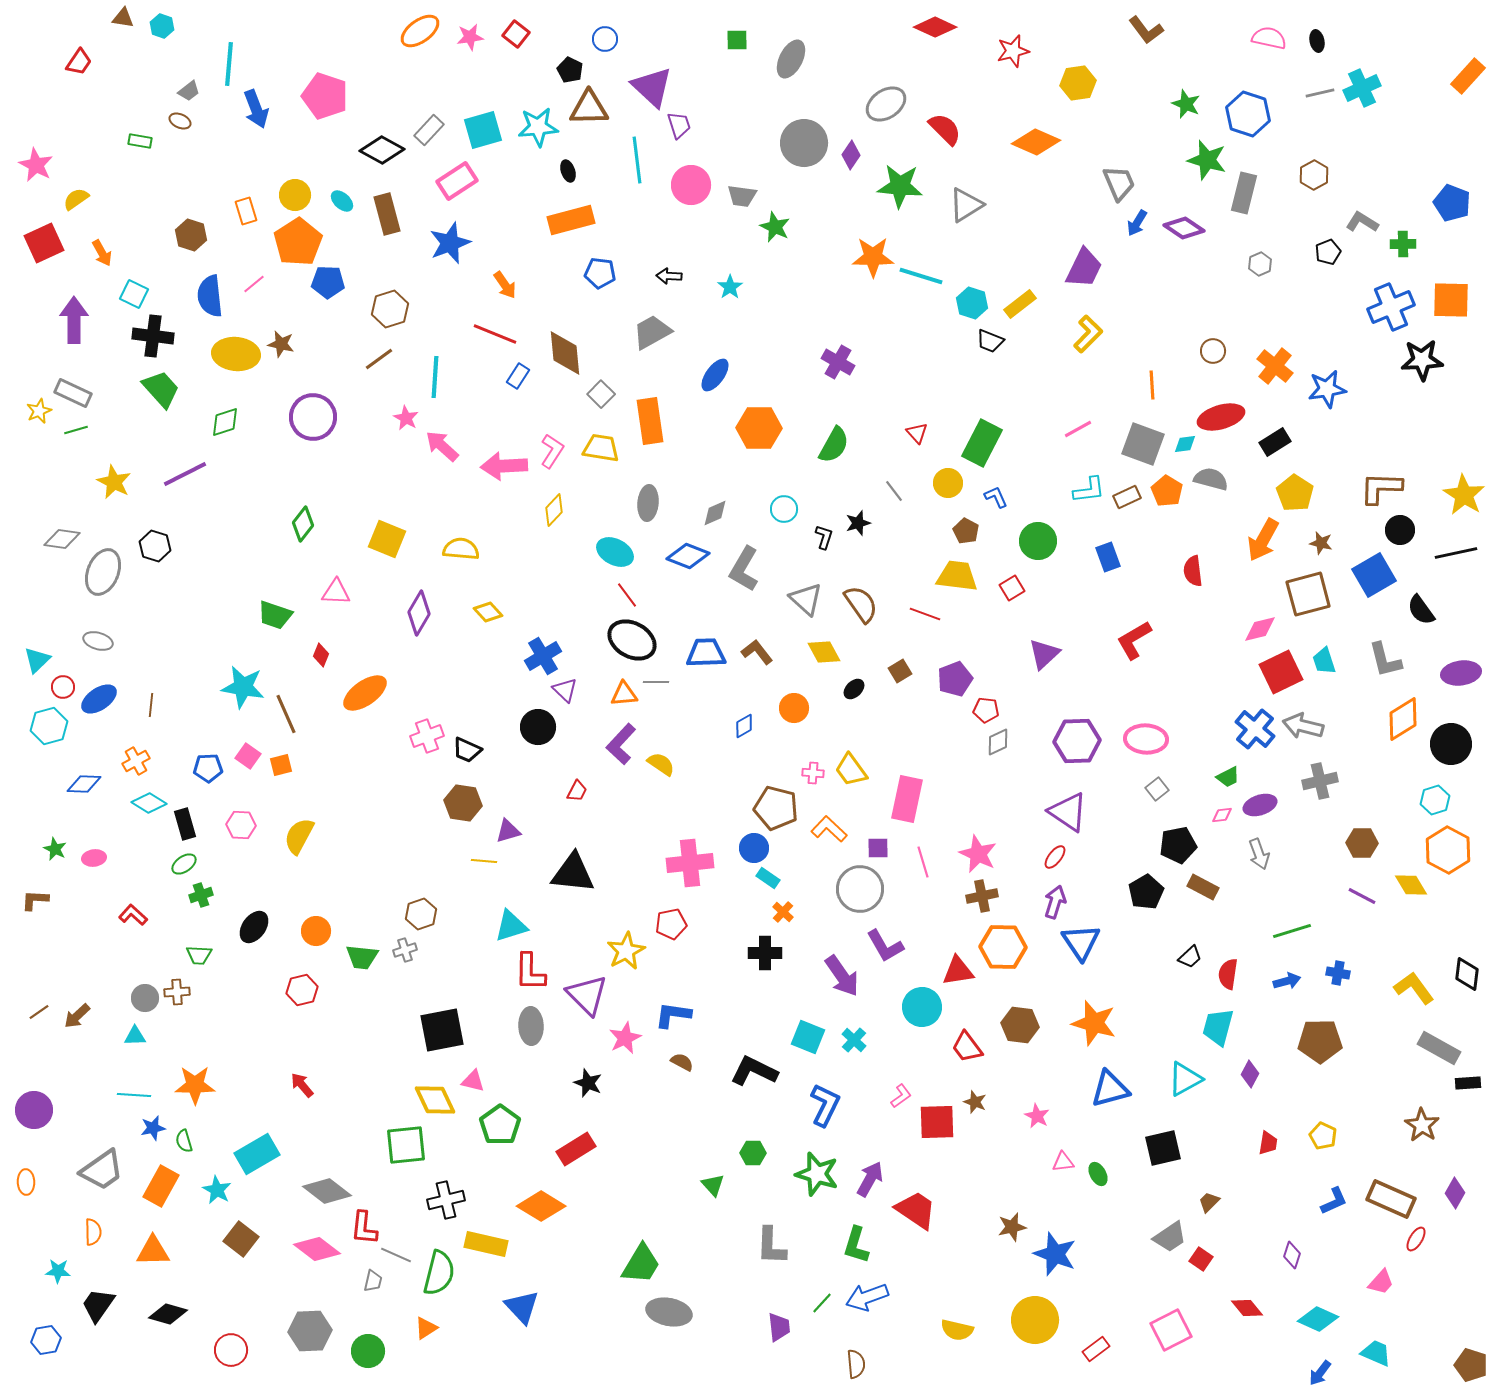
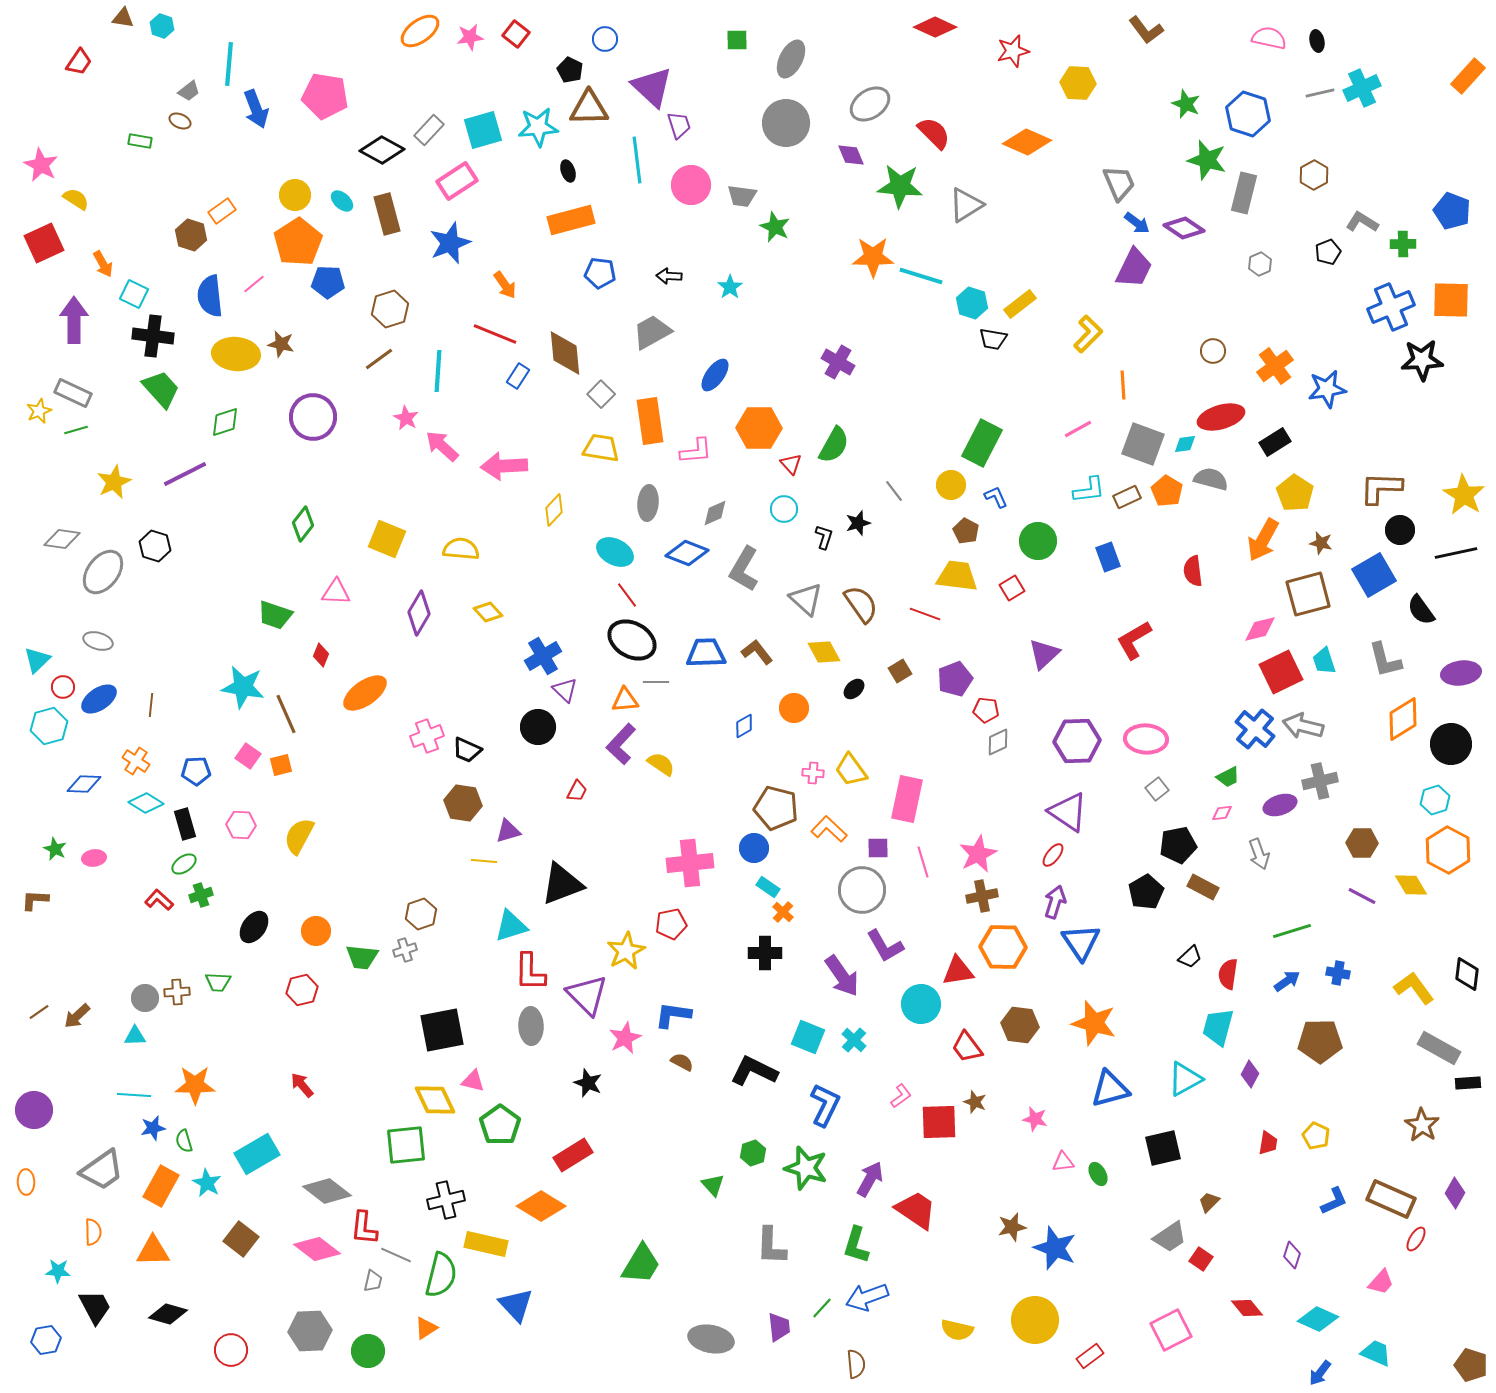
yellow hexagon at (1078, 83): rotated 12 degrees clockwise
pink pentagon at (325, 96): rotated 9 degrees counterclockwise
gray ellipse at (886, 104): moved 16 px left
red semicircle at (945, 129): moved 11 px left, 4 px down
orange diamond at (1036, 142): moved 9 px left
gray circle at (804, 143): moved 18 px left, 20 px up
purple diamond at (851, 155): rotated 56 degrees counterclockwise
pink star at (36, 165): moved 5 px right
yellow semicircle at (76, 199): rotated 68 degrees clockwise
blue pentagon at (1452, 203): moved 8 px down
orange rectangle at (246, 211): moved 24 px left; rotated 72 degrees clockwise
blue arrow at (1137, 223): rotated 84 degrees counterclockwise
orange arrow at (102, 253): moved 1 px right, 11 px down
purple trapezoid at (1084, 268): moved 50 px right
black trapezoid at (990, 341): moved 3 px right, 2 px up; rotated 12 degrees counterclockwise
orange cross at (1275, 366): rotated 15 degrees clockwise
cyan line at (435, 377): moved 3 px right, 6 px up
orange line at (1152, 385): moved 29 px left
red triangle at (917, 433): moved 126 px left, 31 px down
pink L-shape at (552, 451): moved 144 px right; rotated 52 degrees clockwise
yellow star at (114, 482): rotated 20 degrees clockwise
yellow circle at (948, 483): moved 3 px right, 2 px down
blue diamond at (688, 556): moved 1 px left, 3 px up
gray ellipse at (103, 572): rotated 15 degrees clockwise
orange triangle at (624, 694): moved 1 px right, 6 px down
orange cross at (136, 761): rotated 28 degrees counterclockwise
blue pentagon at (208, 768): moved 12 px left, 3 px down
cyan diamond at (149, 803): moved 3 px left
purple ellipse at (1260, 805): moved 20 px right
pink diamond at (1222, 815): moved 2 px up
pink star at (978, 854): rotated 21 degrees clockwise
red ellipse at (1055, 857): moved 2 px left, 2 px up
black triangle at (573, 873): moved 11 px left, 11 px down; rotated 27 degrees counterclockwise
cyan rectangle at (768, 878): moved 9 px down
gray circle at (860, 889): moved 2 px right, 1 px down
red L-shape at (133, 915): moved 26 px right, 15 px up
green trapezoid at (199, 955): moved 19 px right, 27 px down
blue arrow at (1287, 981): rotated 20 degrees counterclockwise
cyan circle at (922, 1007): moved 1 px left, 3 px up
pink star at (1037, 1116): moved 2 px left, 3 px down; rotated 15 degrees counterclockwise
red square at (937, 1122): moved 2 px right
yellow pentagon at (1323, 1136): moved 7 px left
red rectangle at (576, 1149): moved 3 px left, 6 px down
green hexagon at (753, 1153): rotated 20 degrees counterclockwise
green star at (817, 1174): moved 11 px left, 6 px up
cyan star at (217, 1190): moved 10 px left, 7 px up
blue star at (1055, 1254): moved 6 px up
green semicircle at (439, 1273): moved 2 px right, 2 px down
green line at (822, 1303): moved 5 px down
black trapezoid at (98, 1305): moved 3 px left, 2 px down; rotated 117 degrees clockwise
blue triangle at (522, 1307): moved 6 px left, 2 px up
gray ellipse at (669, 1312): moved 42 px right, 27 px down
red rectangle at (1096, 1349): moved 6 px left, 7 px down
